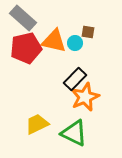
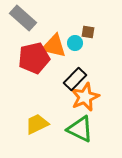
orange triangle: moved 5 px down
red pentagon: moved 8 px right, 10 px down
green triangle: moved 6 px right, 4 px up
